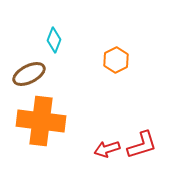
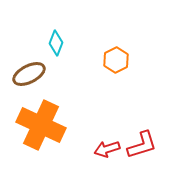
cyan diamond: moved 2 px right, 3 px down
orange cross: moved 4 px down; rotated 18 degrees clockwise
